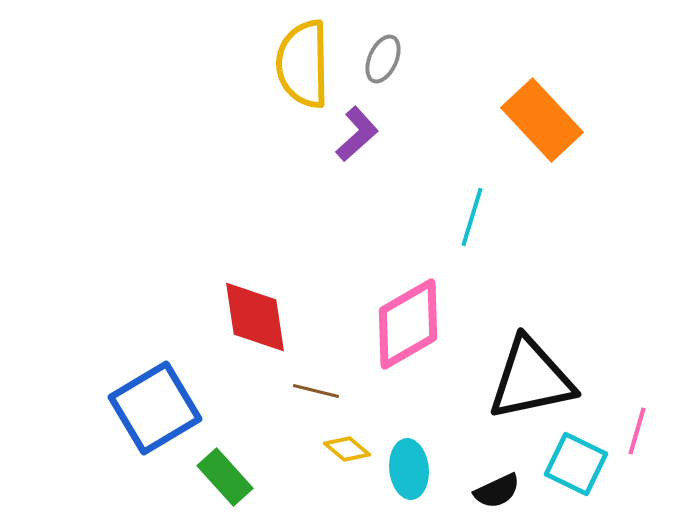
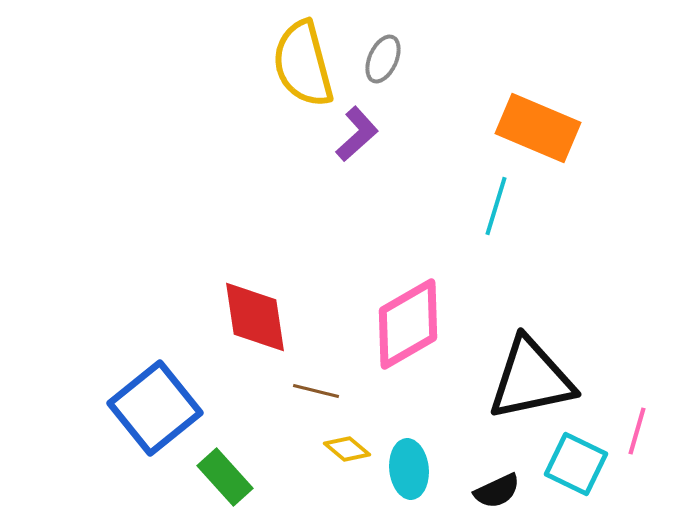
yellow semicircle: rotated 14 degrees counterclockwise
orange rectangle: moved 4 px left, 8 px down; rotated 24 degrees counterclockwise
cyan line: moved 24 px right, 11 px up
blue square: rotated 8 degrees counterclockwise
